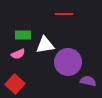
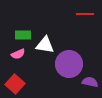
red line: moved 21 px right
white triangle: rotated 18 degrees clockwise
purple circle: moved 1 px right, 2 px down
purple semicircle: moved 2 px right, 1 px down
